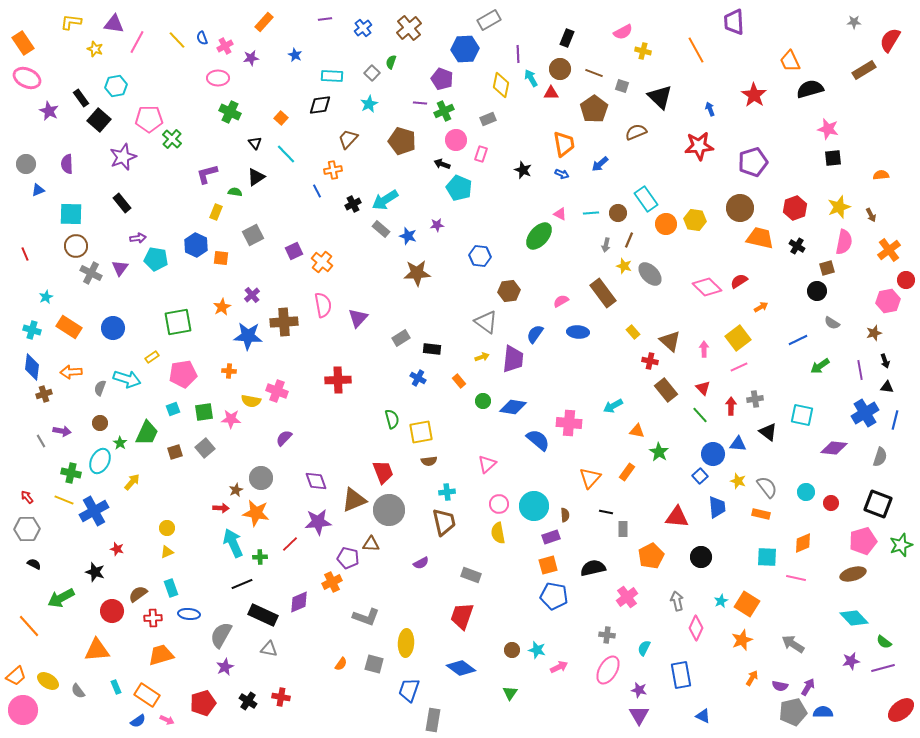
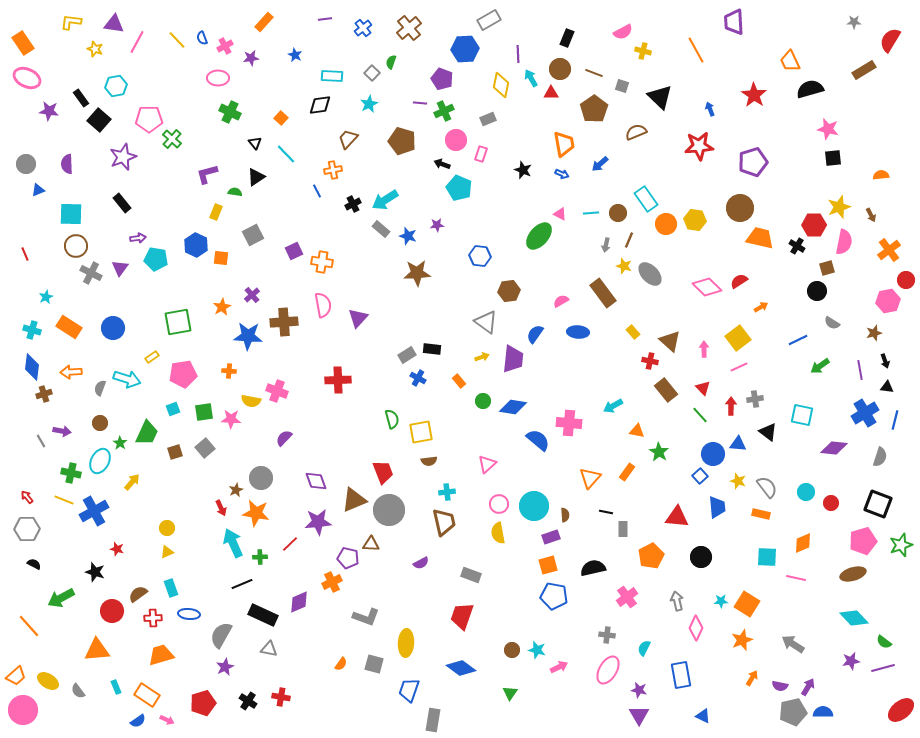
purple star at (49, 111): rotated 18 degrees counterclockwise
red hexagon at (795, 208): moved 19 px right, 17 px down; rotated 20 degrees clockwise
orange cross at (322, 262): rotated 30 degrees counterclockwise
gray rectangle at (401, 338): moved 6 px right, 17 px down
red arrow at (221, 508): rotated 63 degrees clockwise
cyan star at (721, 601): rotated 24 degrees clockwise
